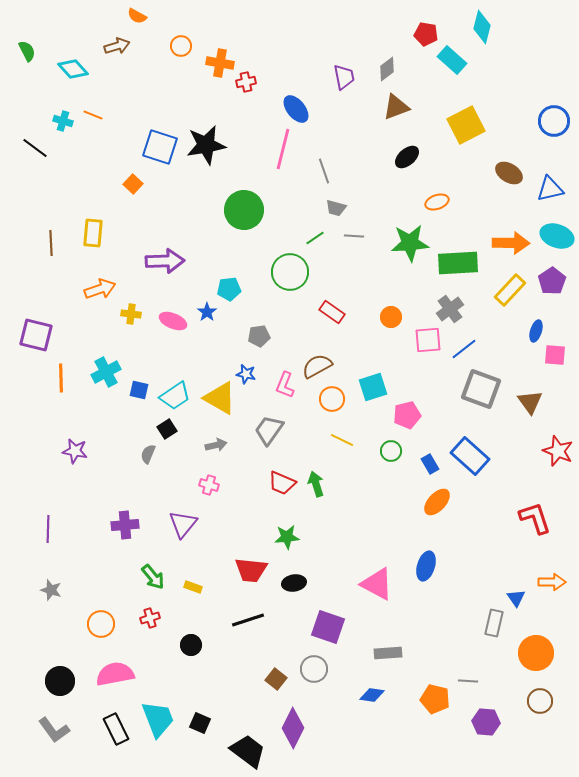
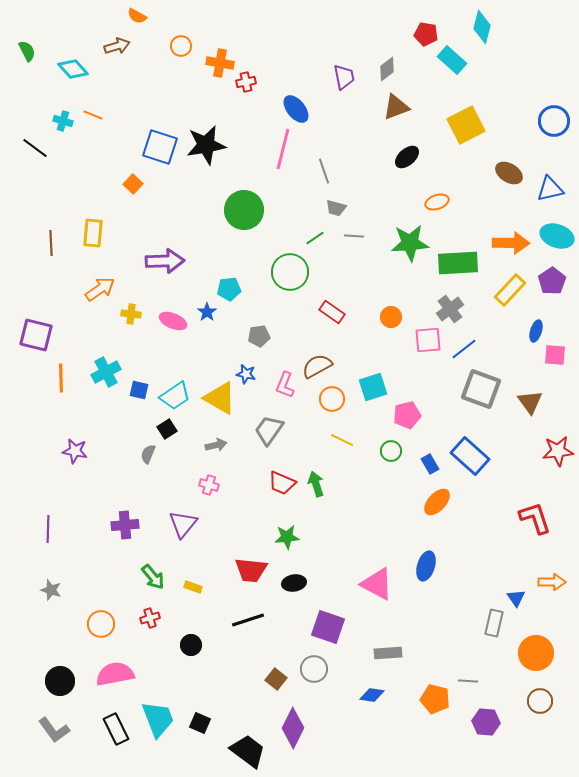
orange arrow at (100, 289): rotated 16 degrees counterclockwise
red star at (558, 451): rotated 28 degrees counterclockwise
